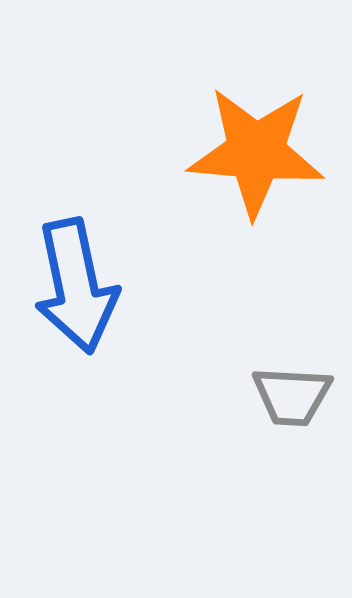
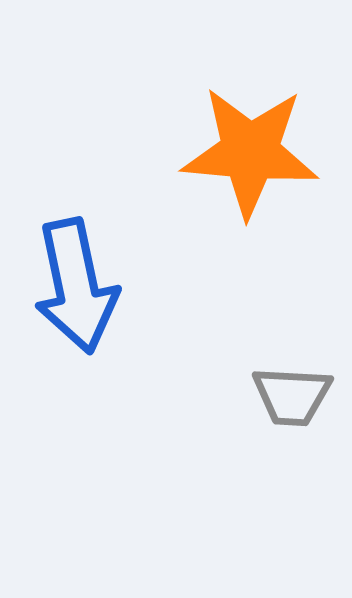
orange star: moved 6 px left
